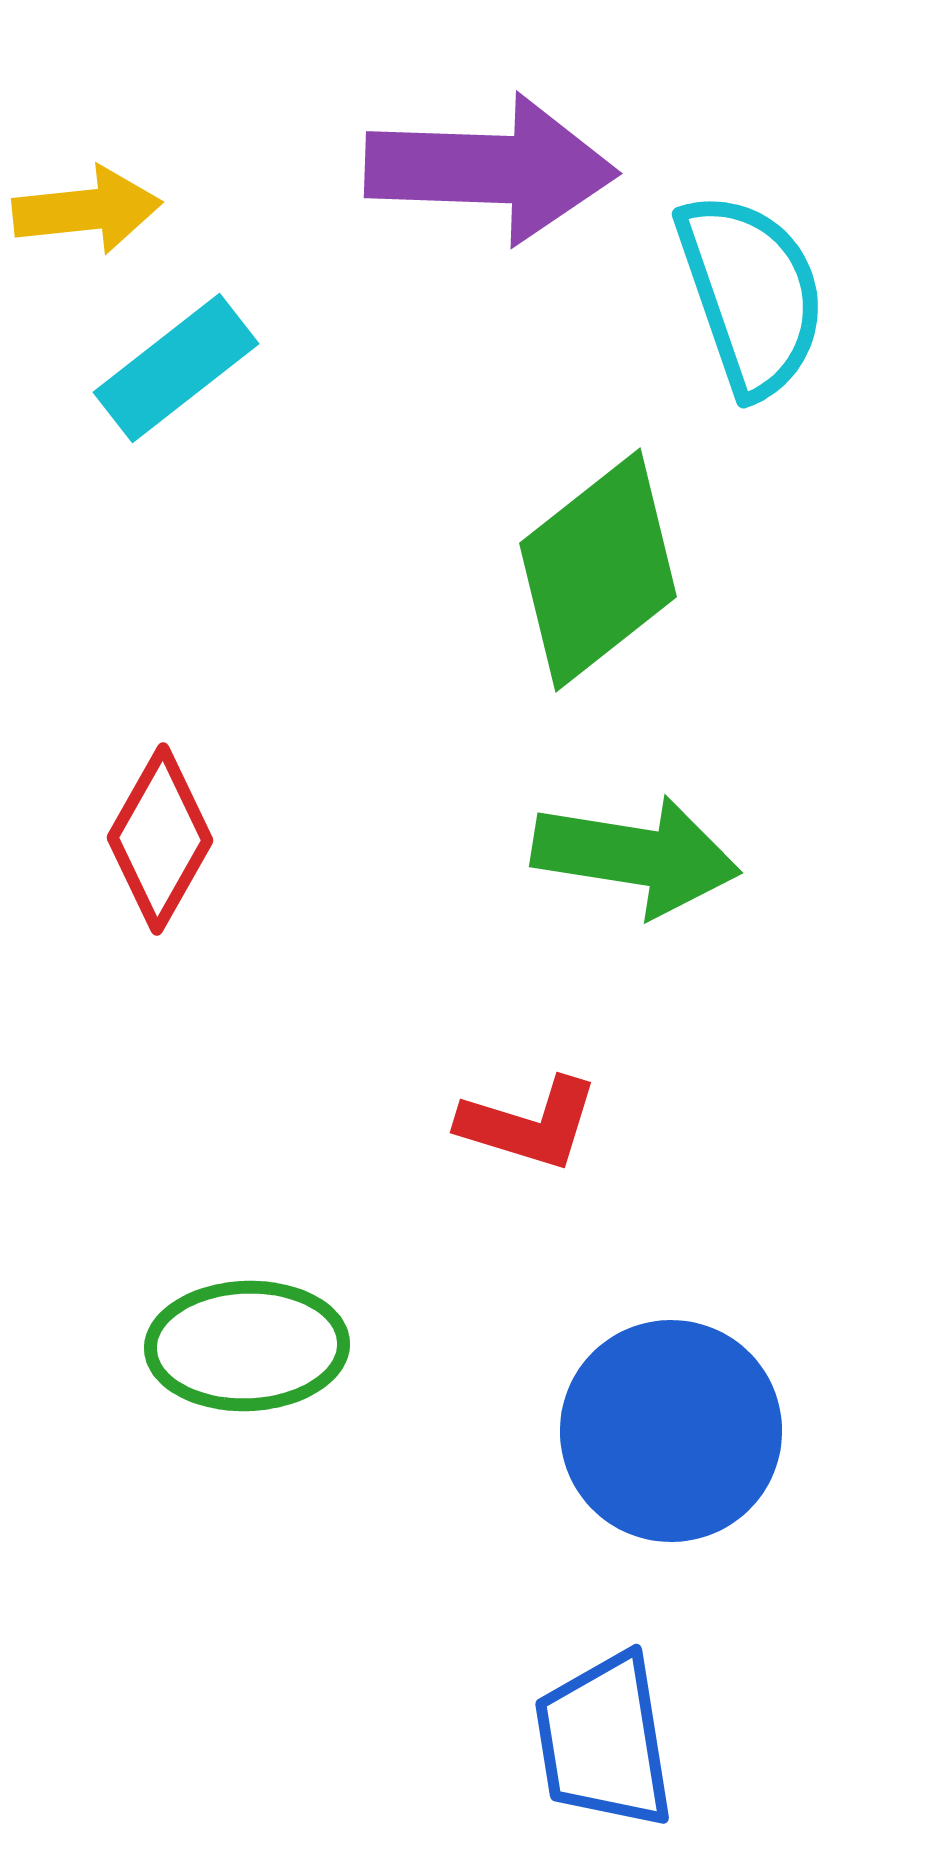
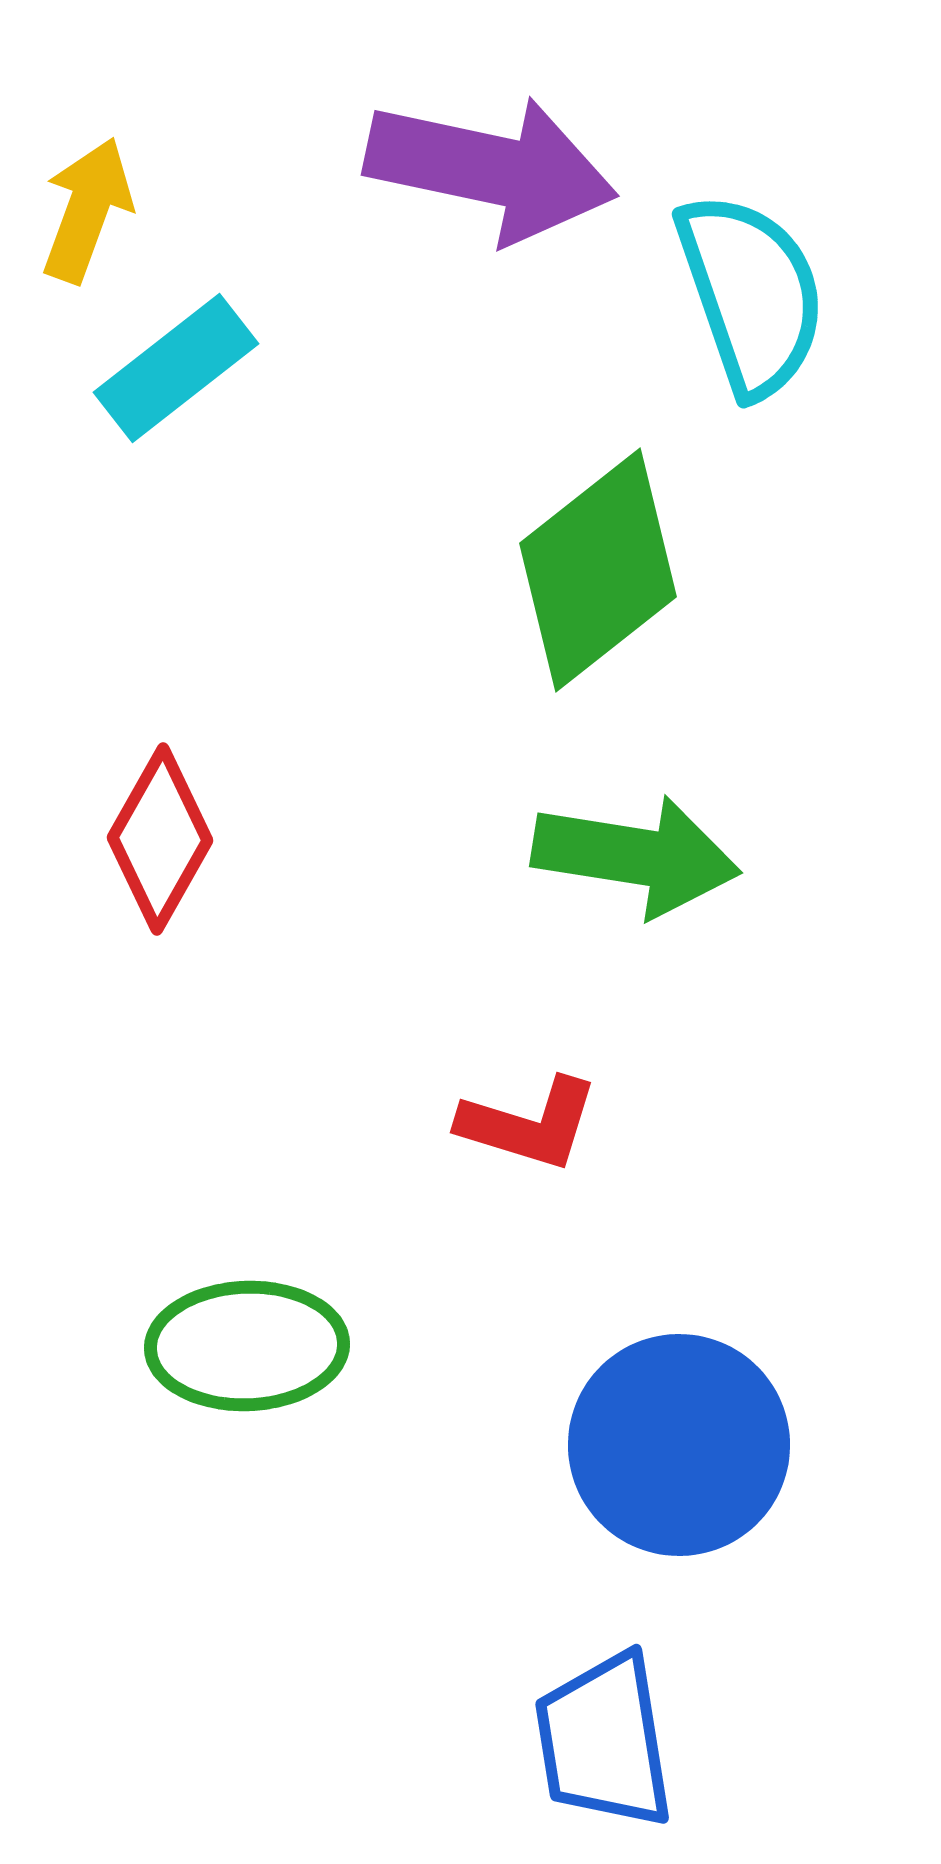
purple arrow: rotated 10 degrees clockwise
yellow arrow: rotated 64 degrees counterclockwise
blue circle: moved 8 px right, 14 px down
